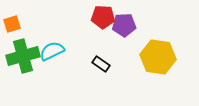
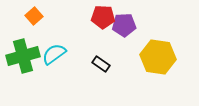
orange square: moved 22 px right, 8 px up; rotated 24 degrees counterclockwise
cyan semicircle: moved 2 px right, 3 px down; rotated 10 degrees counterclockwise
